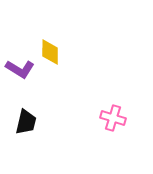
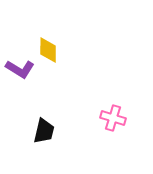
yellow diamond: moved 2 px left, 2 px up
black trapezoid: moved 18 px right, 9 px down
